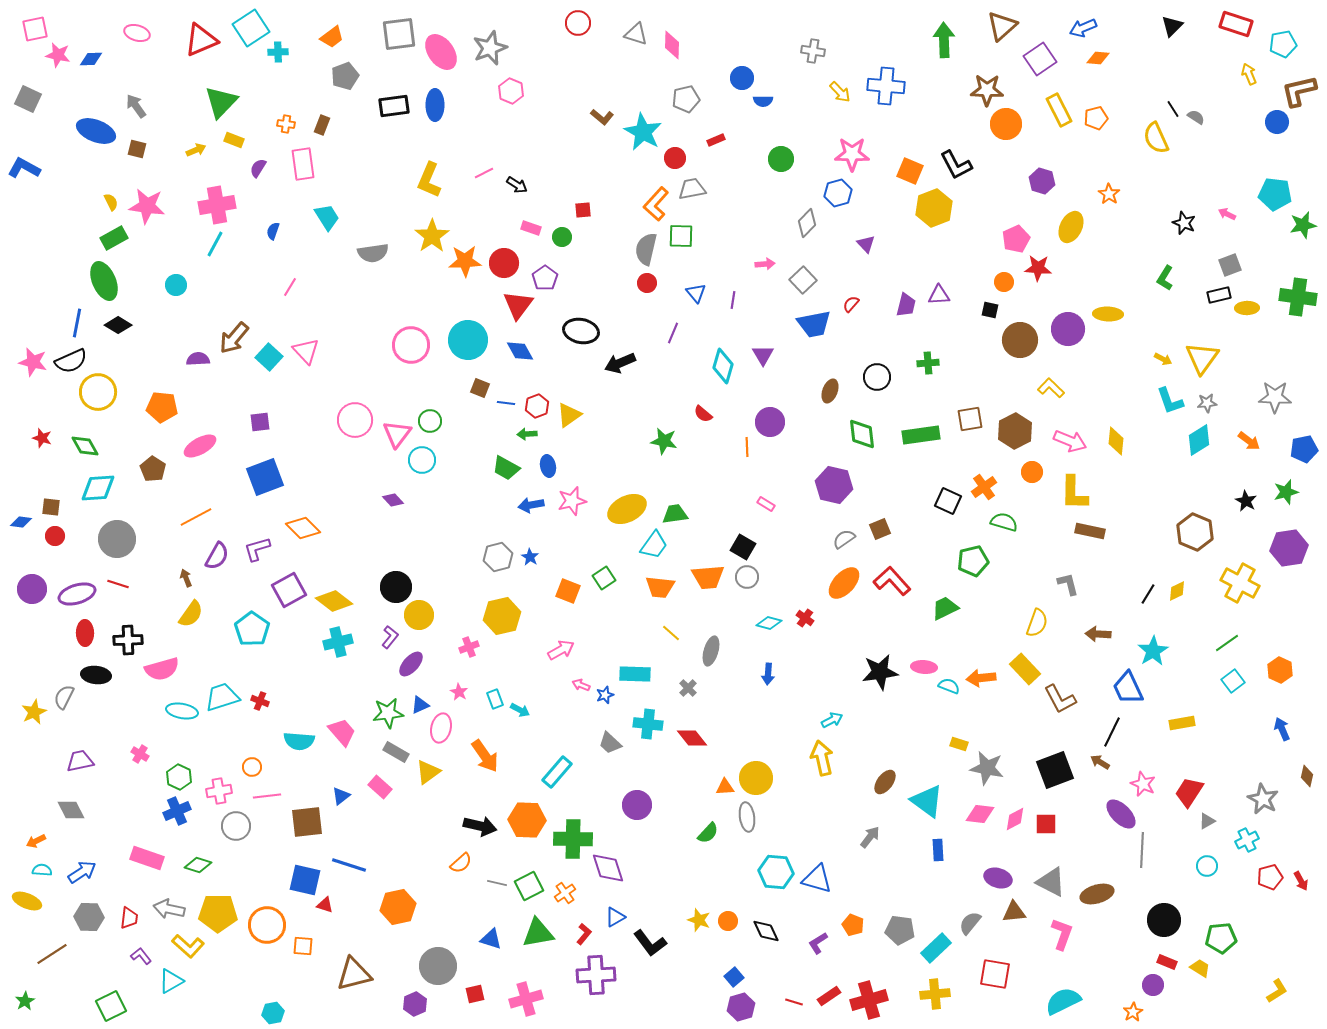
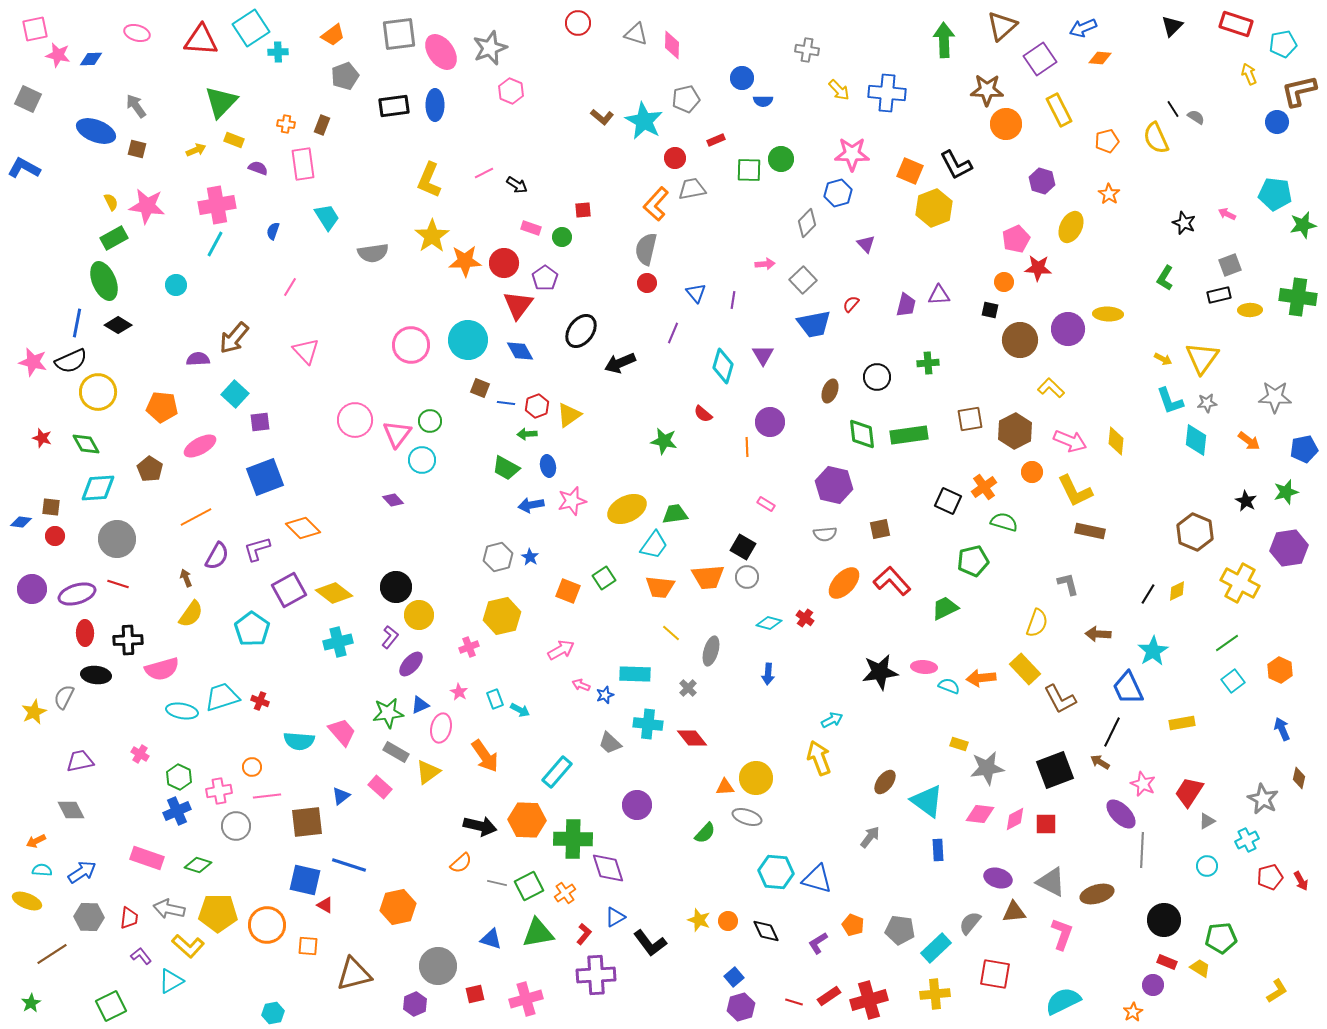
orange trapezoid at (332, 37): moved 1 px right, 2 px up
red triangle at (201, 40): rotated 27 degrees clockwise
gray cross at (813, 51): moved 6 px left, 1 px up
orange diamond at (1098, 58): moved 2 px right
blue cross at (886, 86): moved 1 px right, 7 px down
yellow arrow at (840, 92): moved 1 px left, 2 px up
orange pentagon at (1096, 118): moved 11 px right, 23 px down
cyan star at (643, 132): moved 1 px right, 11 px up
purple semicircle at (258, 168): rotated 78 degrees clockwise
green square at (681, 236): moved 68 px right, 66 px up
yellow ellipse at (1247, 308): moved 3 px right, 2 px down
black ellipse at (581, 331): rotated 64 degrees counterclockwise
cyan square at (269, 357): moved 34 px left, 37 px down
green rectangle at (921, 435): moved 12 px left
cyan diamond at (1199, 440): moved 3 px left; rotated 52 degrees counterclockwise
green diamond at (85, 446): moved 1 px right, 2 px up
brown pentagon at (153, 469): moved 3 px left
yellow L-shape at (1074, 493): moved 1 px right, 2 px up; rotated 27 degrees counterclockwise
brown square at (880, 529): rotated 10 degrees clockwise
gray semicircle at (844, 539): moved 19 px left, 5 px up; rotated 150 degrees counterclockwise
yellow diamond at (334, 601): moved 8 px up
yellow arrow at (822, 758): moved 3 px left; rotated 8 degrees counterclockwise
gray star at (987, 768): rotated 20 degrees counterclockwise
brown diamond at (1307, 776): moved 8 px left, 2 px down
gray ellipse at (747, 817): rotated 64 degrees counterclockwise
green semicircle at (708, 833): moved 3 px left
red triangle at (325, 905): rotated 12 degrees clockwise
orange square at (303, 946): moved 5 px right
green star at (25, 1001): moved 6 px right, 2 px down
